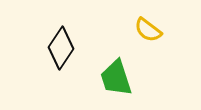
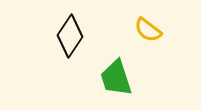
black diamond: moved 9 px right, 12 px up
